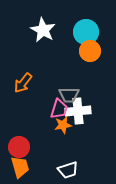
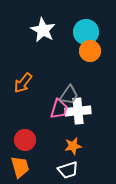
gray trapezoid: rotated 55 degrees counterclockwise
orange star: moved 10 px right, 21 px down
red circle: moved 6 px right, 7 px up
